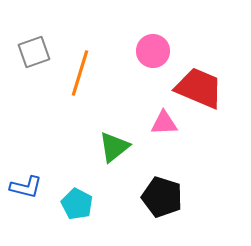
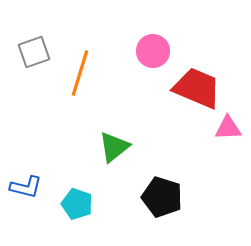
red trapezoid: moved 2 px left
pink triangle: moved 64 px right, 5 px down
cyan pentagon: rotated 8 degrees counterclockwise
